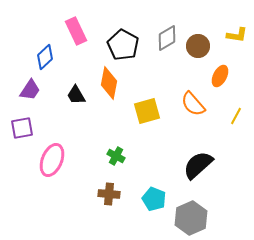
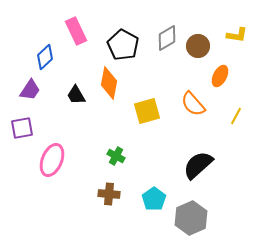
cyan pentagon: rotated 15 degrees clockwise
